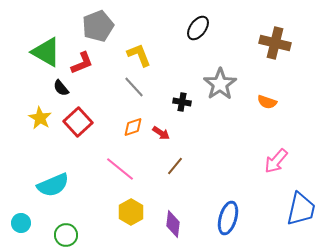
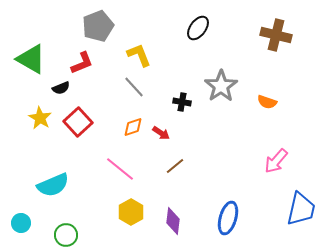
brown cross: moved 1 px right, 8 px up
green triangle: moved 15 px left, 7 px down
gray star: moved 1 px right, 2 px down
black semicircle: rotated 72 degrees counterclockwise
brown line: rotated 12 degrees clockwise
purple diamond: moved 3 px up
